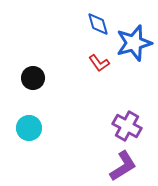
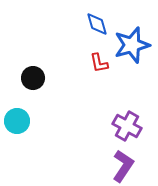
blue diamond: moved 1 px left
blue star: moved 2 px left, 2 px down
red L-shape: rotated 25 degrees clockwise
cyan circle: moved 12 px left, 7 px up
purple L-shape: rotated 24 degrees counterclockwise
